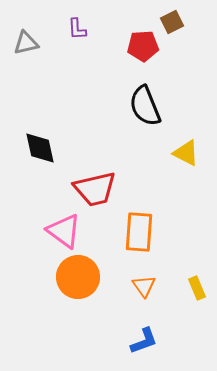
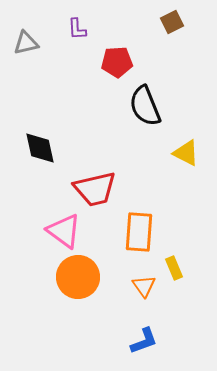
red pentagon: moved 26 px left, 16 px down
yellow rectangle: moved 23 px left, 20 px up
